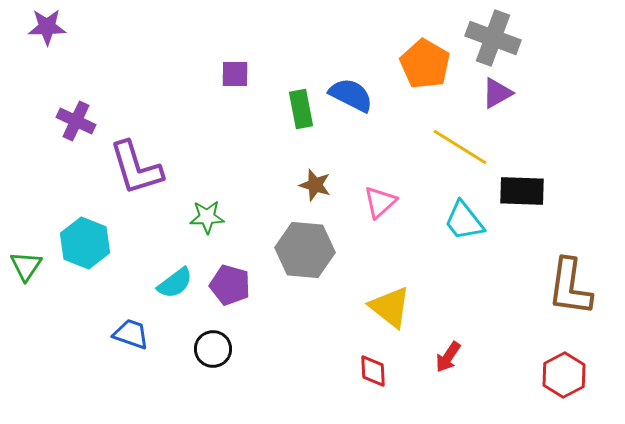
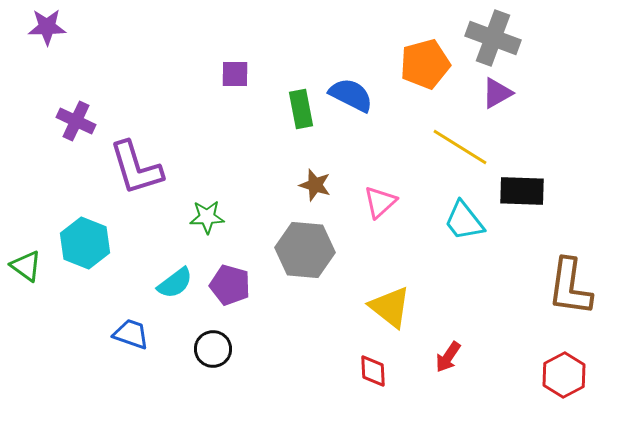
orange pentagon: rotated 27 degrees clockwise
green triangle: rotated 28 degrees counterclockwise
